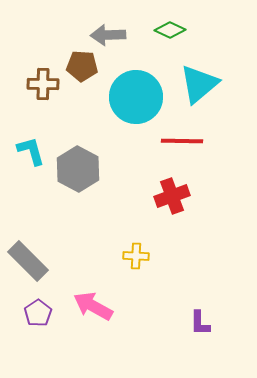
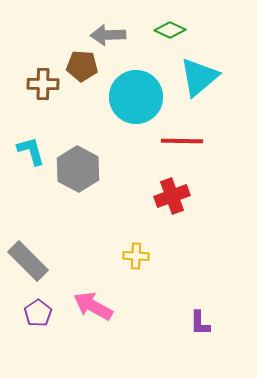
cyan triangle: moved 7 px up
